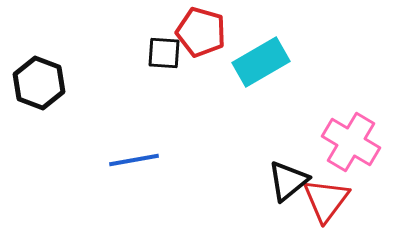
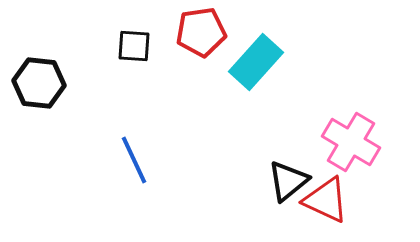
red pentagon: rotated 24 degrees counterclockwise
black square: moved 30 px left, 7 px up
cyan rectangle: moved 5 px left; rotated 18 degrees counterclockwise
black hexagon: rotated 15 degrees counterclockwise
blue line: rotated 75 degrees clockwise
red triangle: rotated 42 degrees counterclockwise
